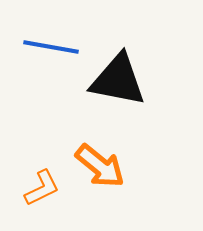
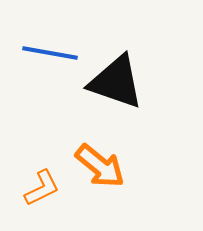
blue line: moved 1 px left, 6 px down
black triangle: moved 2 px left, 2 px down; rotated 8 degrees clockwise
